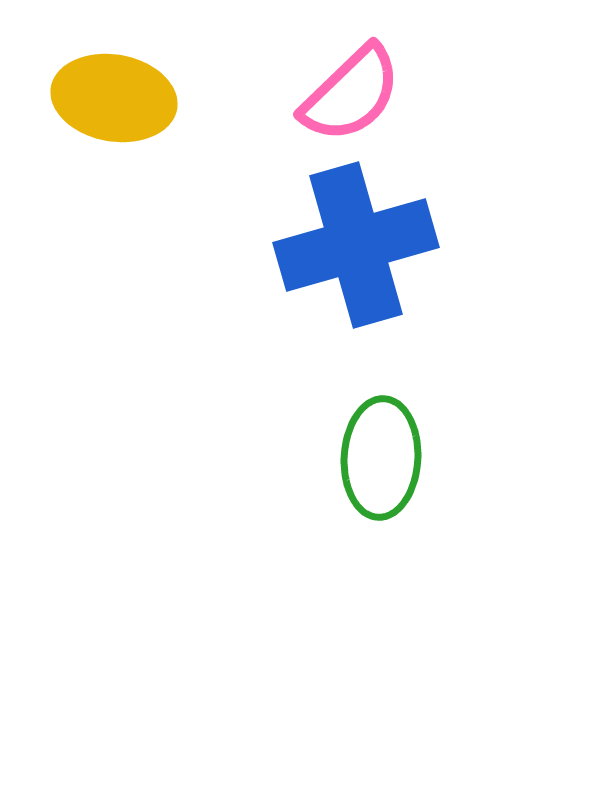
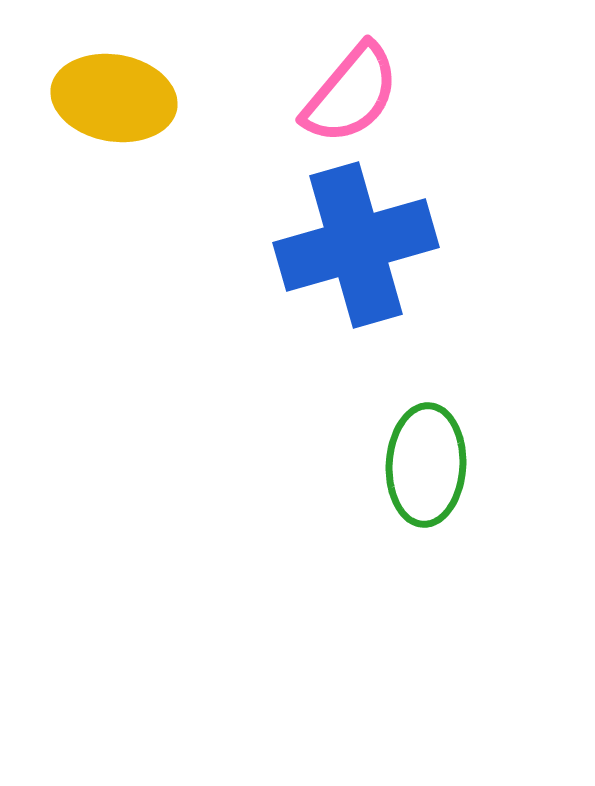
pink semicircle: rotated 6 degrees counterclockwise
green ellipse: moved 45 px right, 7 px down
